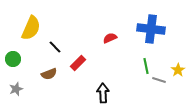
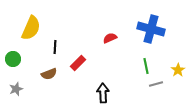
blue cross: rotated 8 degrees clockwise
black line: rotated 48 degrees clockwise
gray line: moved 3 px left, 4 px down; rotated 32 degrees counterclockwise
